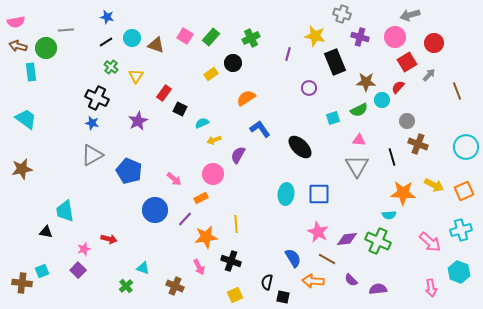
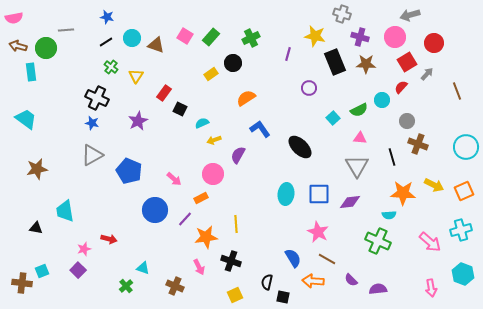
pink semicircle at (16, 22): moved 2 px left, 4 px up
gray arrow at (429, 75): moved 2 px left, 1 px up
brown star at (366, 82): moved 18 px up
red semicircle at (398, 87): moved 3 px right
cyan square at (333, 118): rotated 24 degrees counterclockwise
pink triangle at (359, 140): moved 1 px right, 2 px up
brown star at (22, 169): moved 15 px right
black triangle at (46, 232): moved 10 px left, 4 px up
purple diamond at (347, 239): moved 3 px right, 37 px up
cyan hexagon at (459, 272): moved 4 px right, 2 px down
